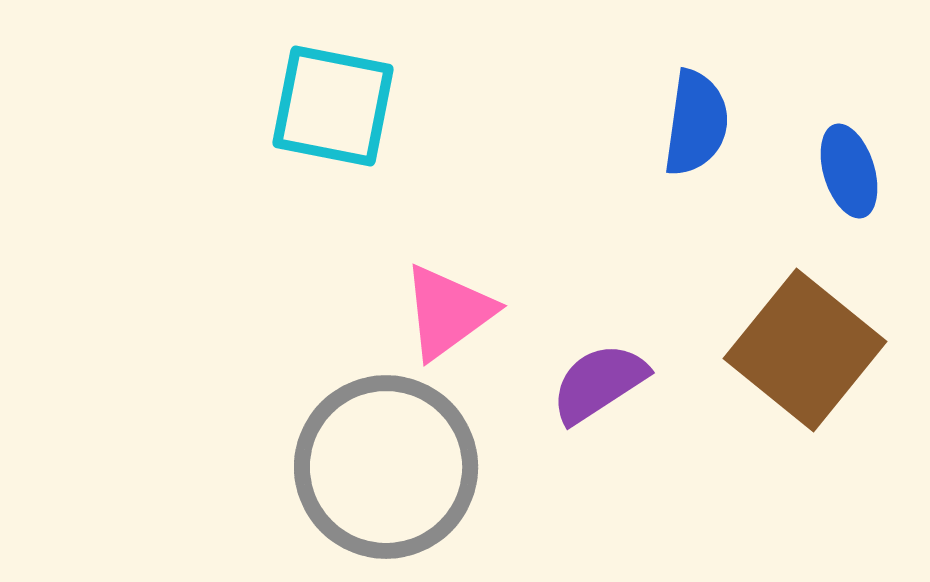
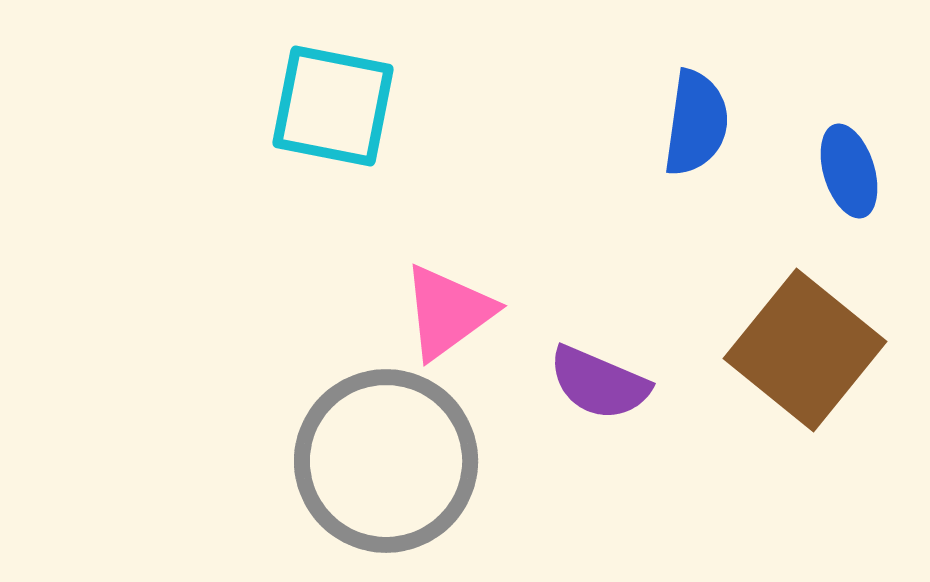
purple semicircle: rotated 124 degrees counterclockwise
gray circle: moved 6 px up
